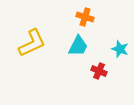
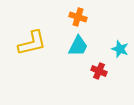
orange cross: moved 7 px left
yellow L-shape: rotated 12 degrees clockwise
